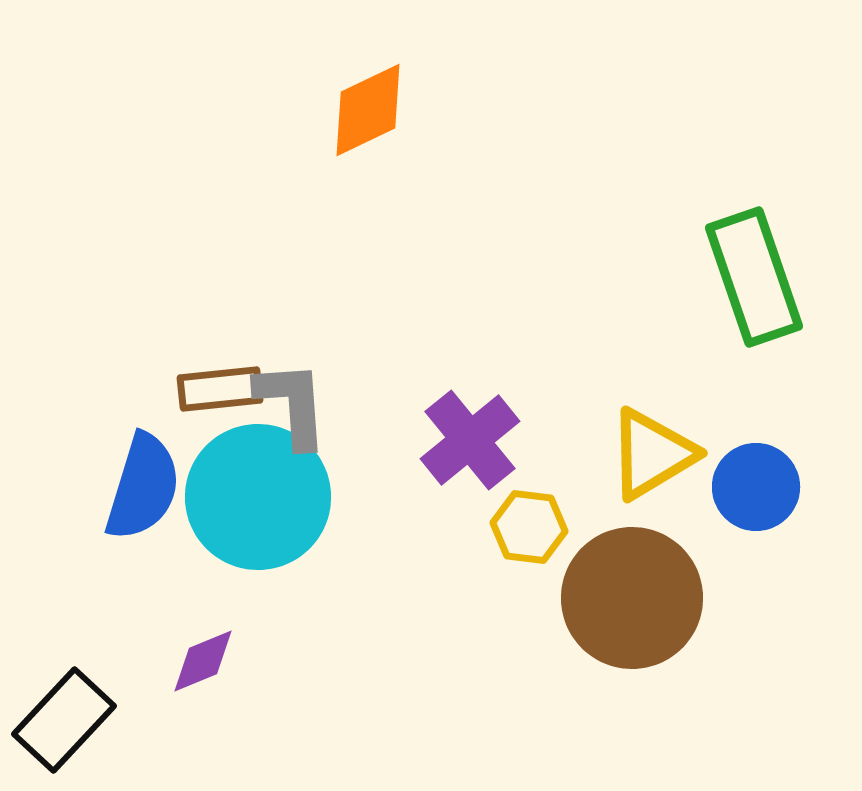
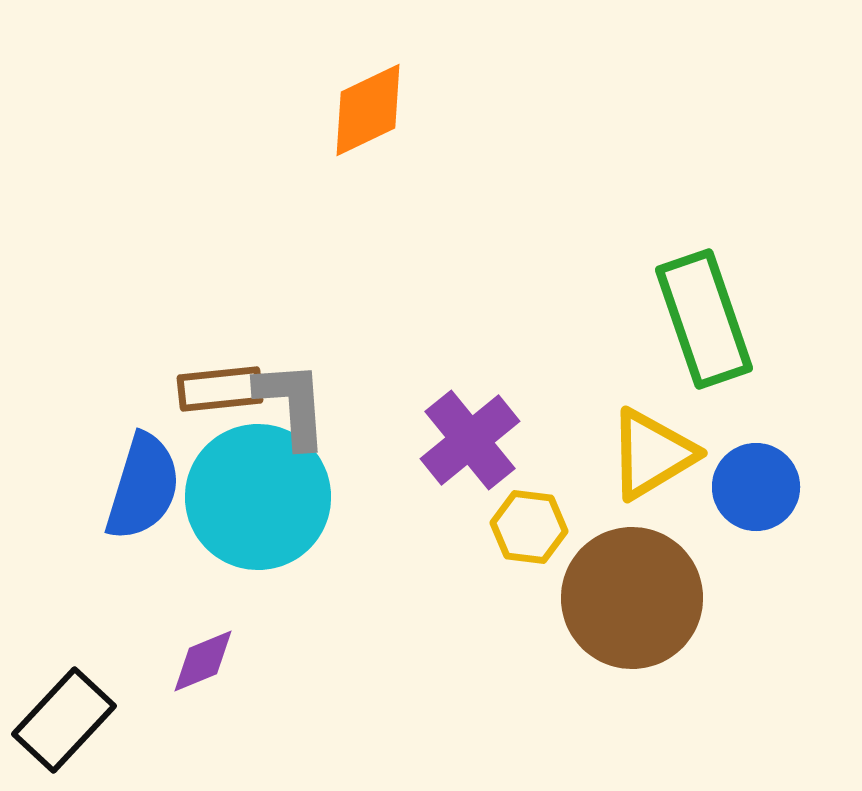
green rectangle: moved 50 px left, 42 px down
